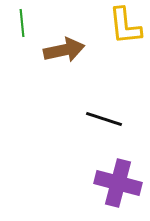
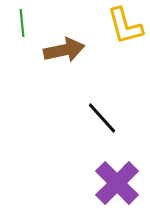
yellow L-shape: rotated 9 degrees counterclockwise
black line: moved 2 px left, 1 px up; rotated 30 degrees clockwise
purple cross: moved 1 px left; rotated 30 degrees clockwise
